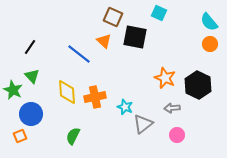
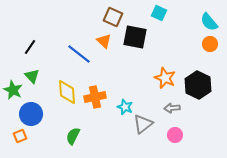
pink circle: moved 2 px left
